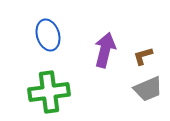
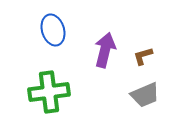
blue ellipse: moved 5 px right, 5 px up
gray trapezoid: moved 3 px left, 6 px down
